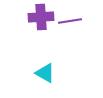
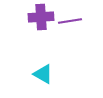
cyan triangle: moved 2 px left, 1 px down
